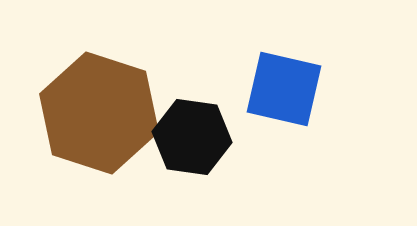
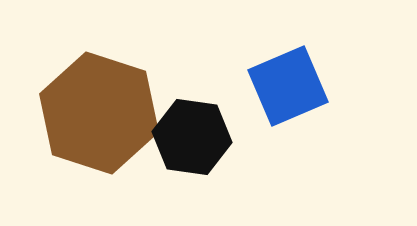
blue square: moved 4 px right, 3 px up; rotated 36 degrees counterclockwise
